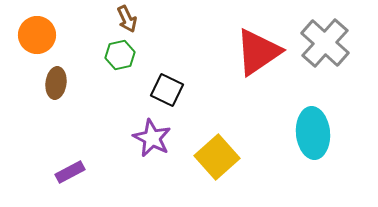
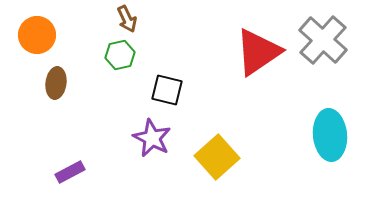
gray cross: moved 2 px left, 3 px up
black square: rotated 12 degrees counterclockwise
cyan ellipse: moved 17 px right, 2 px down
